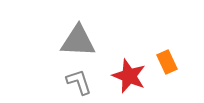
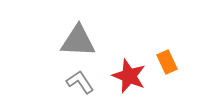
gray L-shape: moved 1 px right; rotated 16 degrees counterclockwise
